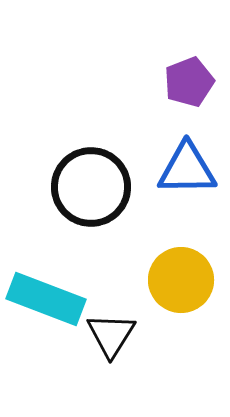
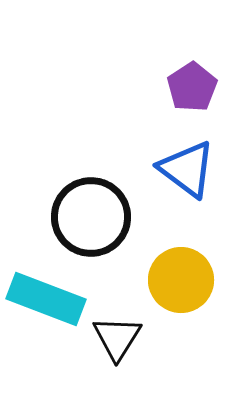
purple pentagon: moved 3 px right, 5 px down; rotated 12 degrees counterclockwise
blue triangle: rotated 38 degrees clockwise
black circle: moved 30 px down
black triangle: moved 6 px right, 3 px down
